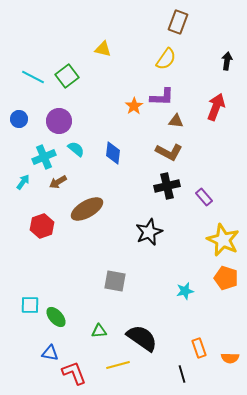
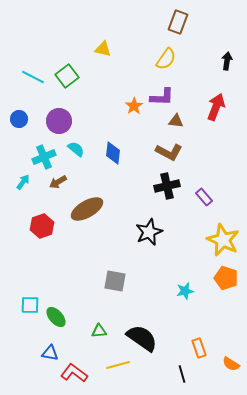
orange semicircle: moved 1 px right, 6 px down; rotated 30 degrees clockwise
red L-shape: rotated 32 degrees counterclockwise
